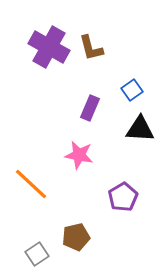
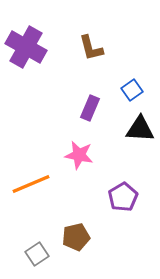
purple cross: moved 23 px left
orange line: rotated 66 degrees counterclockwise
